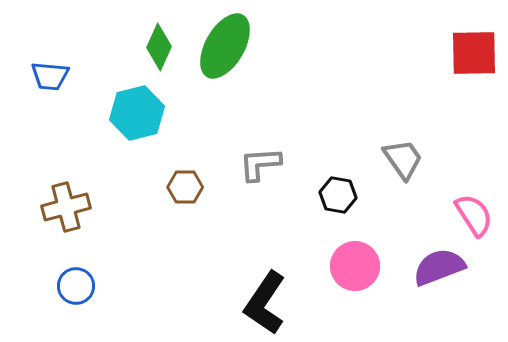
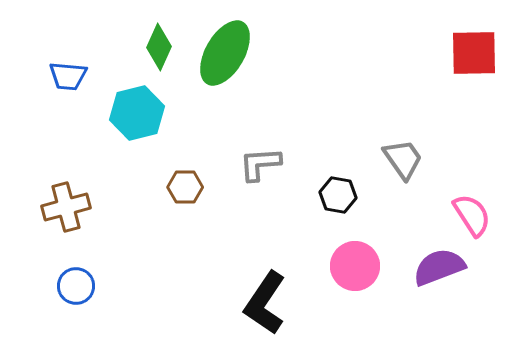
green ellipse: moved 7 px down
blue trapezoid: moved 18 px right
pink semicircle: moved 2 px left
